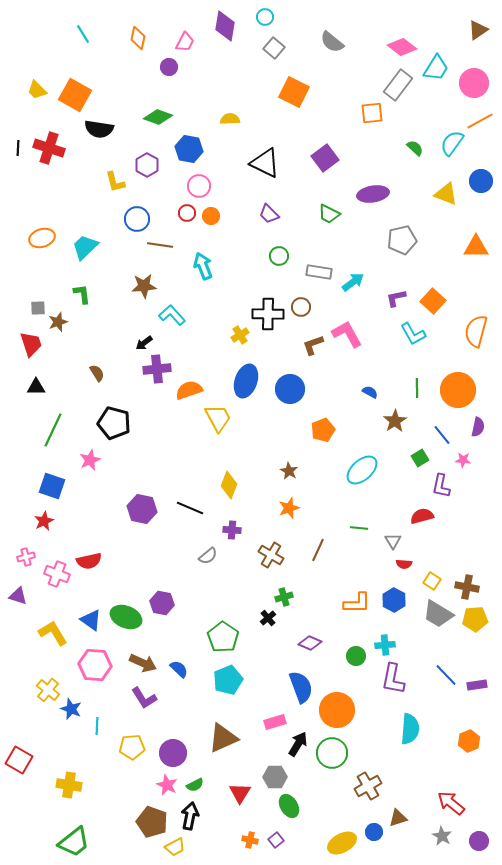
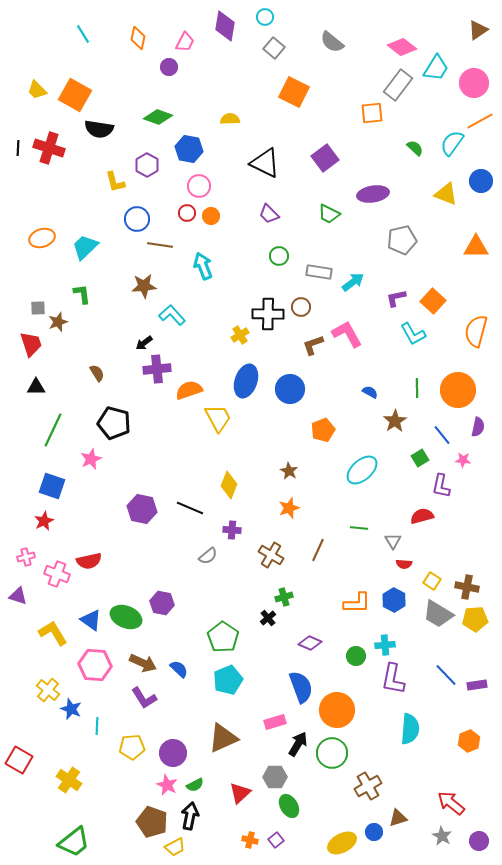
pink star at (90, 460): moved 1 px right, 1 px up
yellow cross at (69, 785): moved 5 px up; rotated 25 degrees clockwise
red triangle at (240, 793): rotated 15 degrees clockwise
